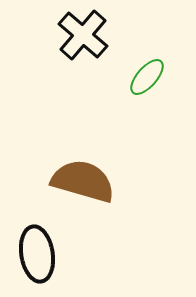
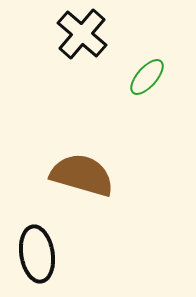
black cross: moved 1 px left, 1 px up
brown semicircle: moved 1 px left, 6 px up
